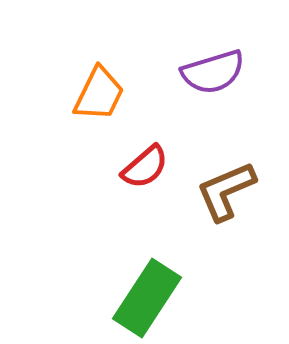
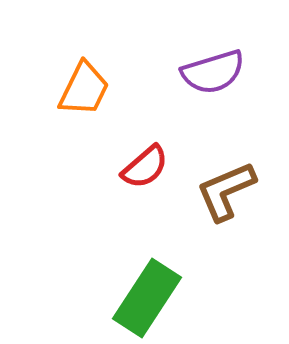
orange trapezoid: moved 15 px left, 5 px up
